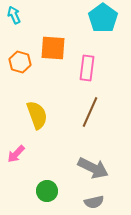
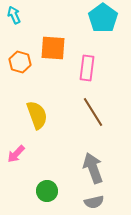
brown line: moved 3 px right; rotated 56 degrees counterclockwise
gray arrow: rotated 136 degrees counterclockwise
